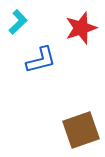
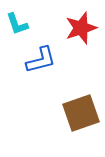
cyan L-shape: moved 1 px left, 2 px down; rotated 115 degrees clockwise
brown square: moved 17 px up
